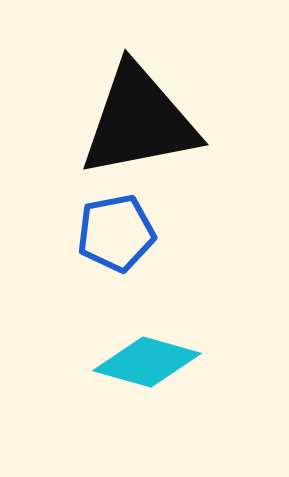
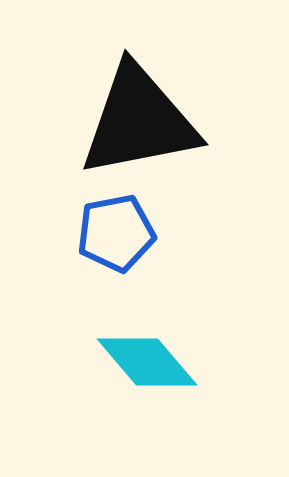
cyan diamond: rotated 34 degrees clockwise
